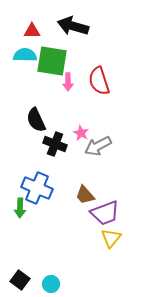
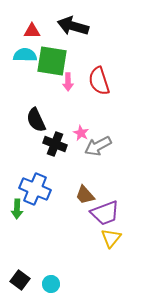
blue cross: moved 2 px left, 1 px down
green arrow: moved 3 px left, 1 px down
